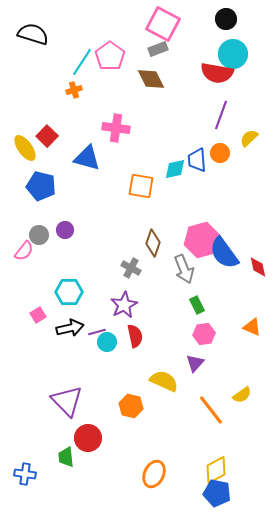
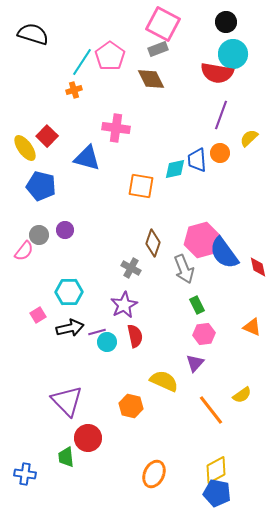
black circle at (226, 19): moved 3 px down
